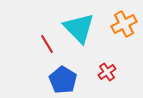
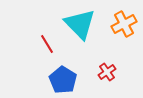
cyan triangle: moved 1 px right, 4 px up
